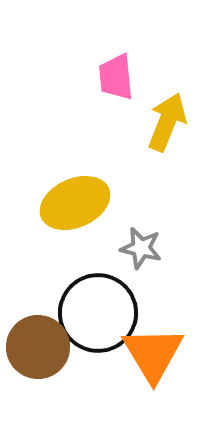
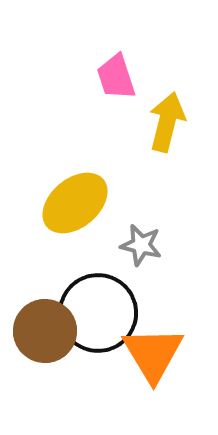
pink trapezoid: rotated 12 degrees counterclockwise
yellow arrow: rotated 8 degrees counterclockwise
yellow ellipse: rotated 16 degrees counterclockwise
gray star: moved 3 px up
brown circle: moved 7 px right, 16 px up
